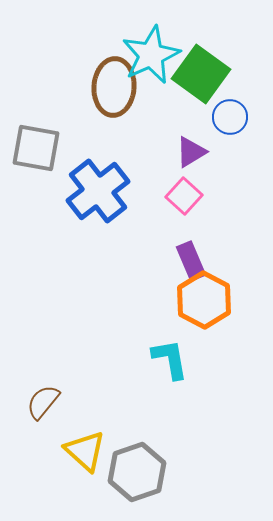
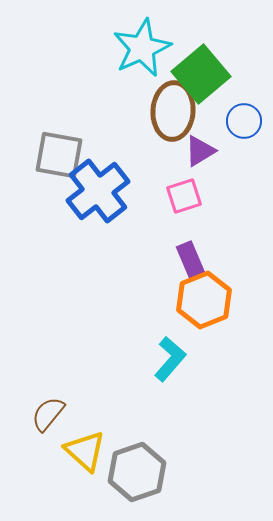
cyan star: moved 9 px left, 7 px up
green square: rotated 14 degrees clockwise
brown ellipse: moved 59 px right, 24 px down
blue circle: moved 14 px right, 4 px down
gray square: moved 23 px right, 7 px down
purple triangle: moved 9 px right, 1 px up
pink square: rotated 30 degrees clockwise
orange hexagon: rotated 10 degrees clockwise
cyan L-shape: rotated 51 degrees clockwise
brown semicircle: moved 5 px right, 12 px down
